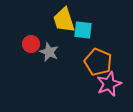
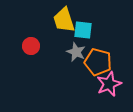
red circle: moved 2 px down
gray star: moved 27 px right
orange pentagon: rotated 8 degrees counterclockwise
